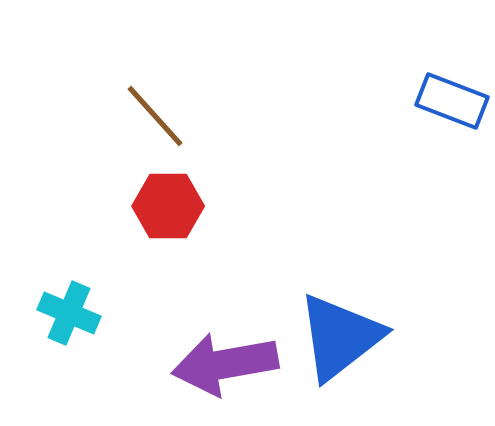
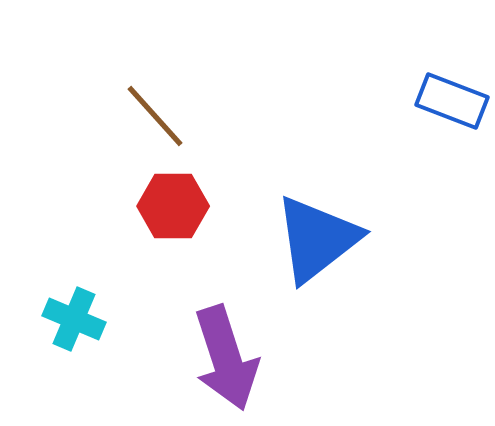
red hexagon: moved 5 px right
cyan cross: moved 5 px right, 6 px down
blue triangle: moved 23 px left, 98 px up
purple arrow: moved 1 px right, 6 px up; rotated 98 degrees counterclockwise
